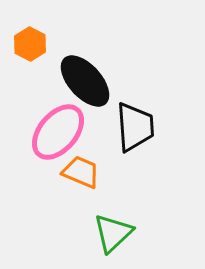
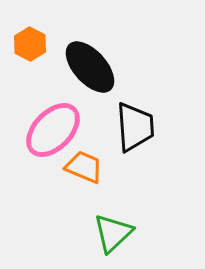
black ellipse: moved 5 px right, 14 px up
pink ellipse: moved 5 px left, 2 px up; rotated 4 degrees clockwise
orange trapezoid: moved 3 px right, 5 px up
